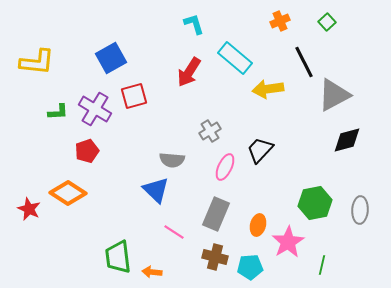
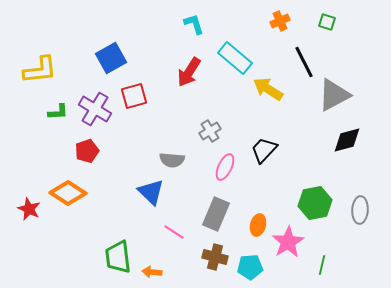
green square: rotated 30 degrees counterclockwise
yellow L-shape: moved 3 px right, 8 px down; rotated 12 degrees counterclockwise
yellow arrow: rotated 40 degrees clockwise
black trapezoid: moved 4 px right
blue triangle: moved 5 px left, 2 px down
